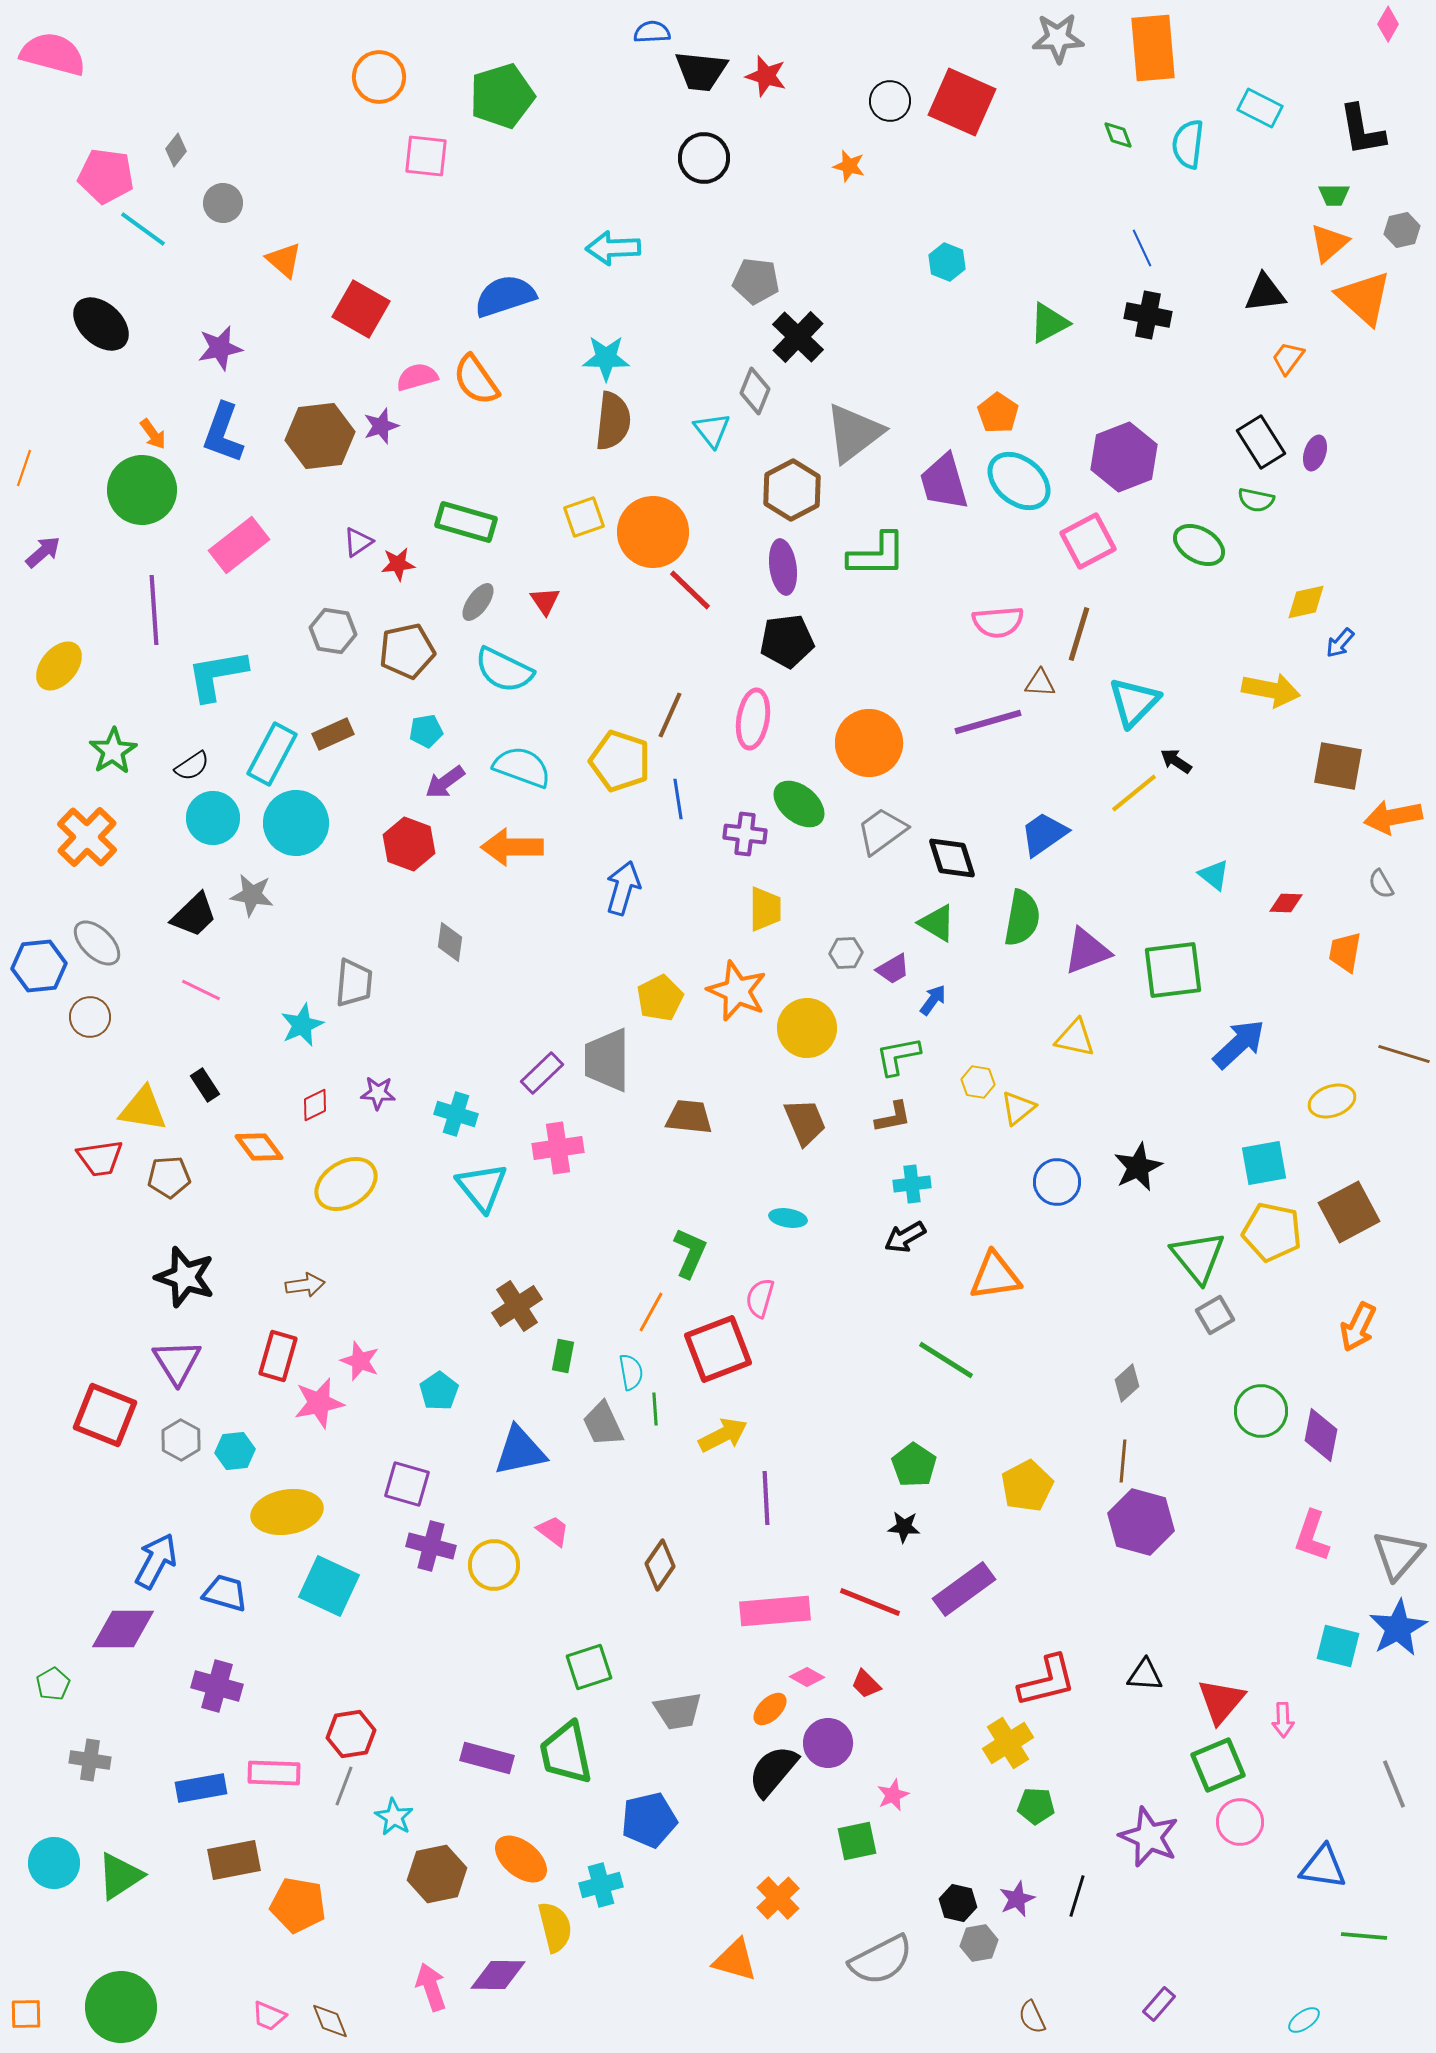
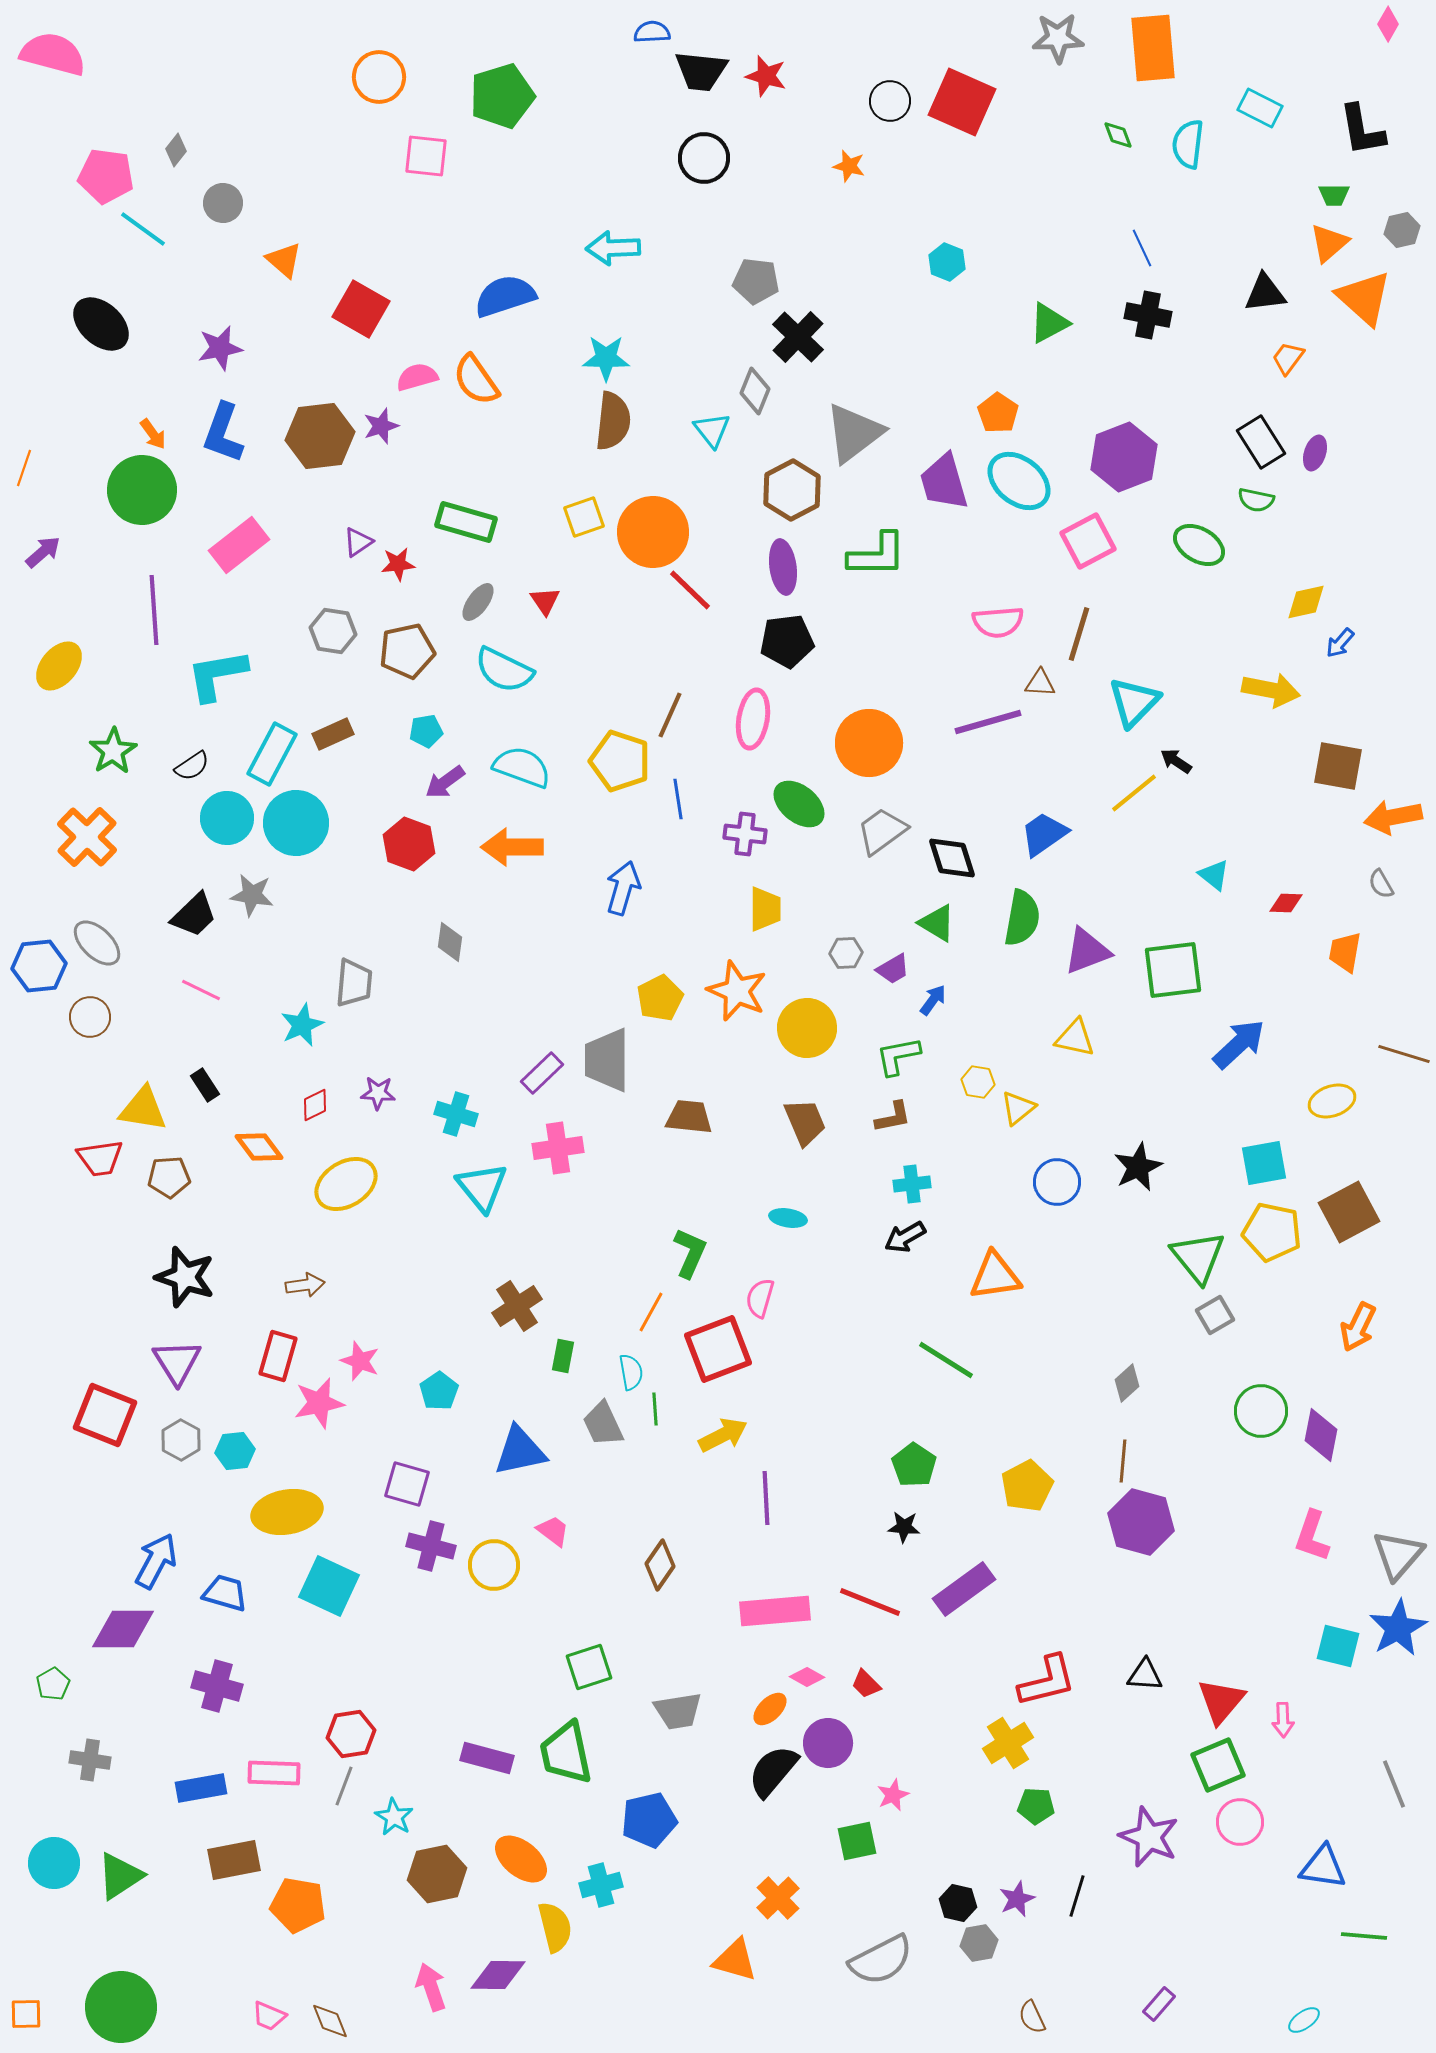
cyan circle at (213, 818): moved 14 px right
